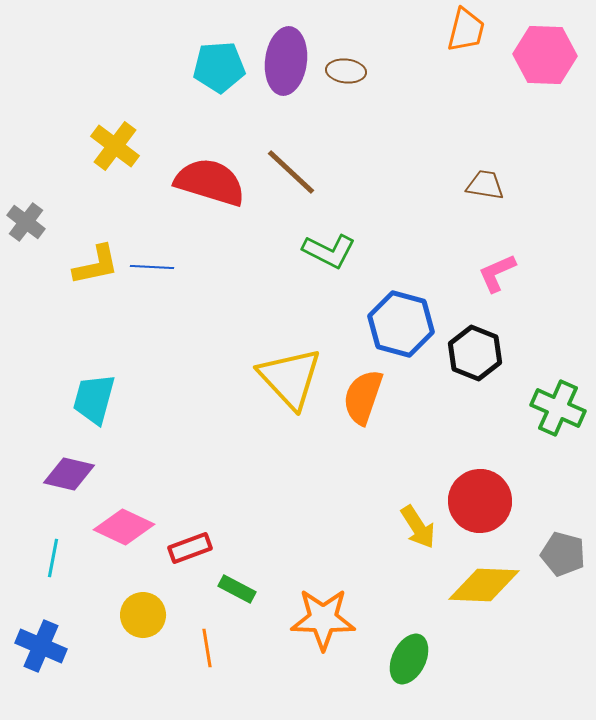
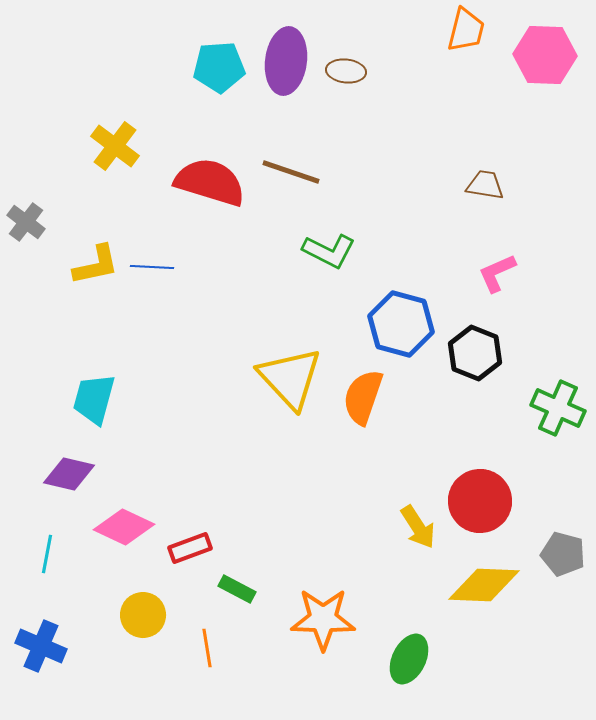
brown line: rotated 24 degrees counterclockwise
cyan line: moved 6 px left, 4 px up
